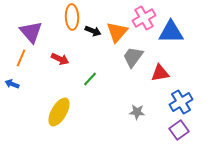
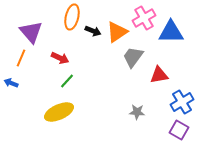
orange ellipse: rotated 15 degrees clockwise
orange triangle: rotated 15 degrees clockwise
red arrow: moved 1 px up
red triangle: moved 1 px left, 2 px down
green line: moved 23 px left, 2 px down
blue arrow: moved 1 px left, 1 px up
blue cross: moved 1 px right
yellow ellipse: rotated 36 degrees clockwise
purple square: rotated 24 degrees counterclockwise
